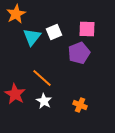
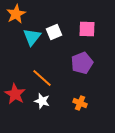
purple pentagon: moved 3 px right, 10 px down
white star: moved 2 px left; rotated 14 degrees counterclockwise
orange cross: moved 2 px up
